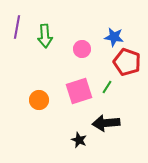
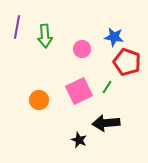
pink square: rotated 8 degrees counterclockwise
